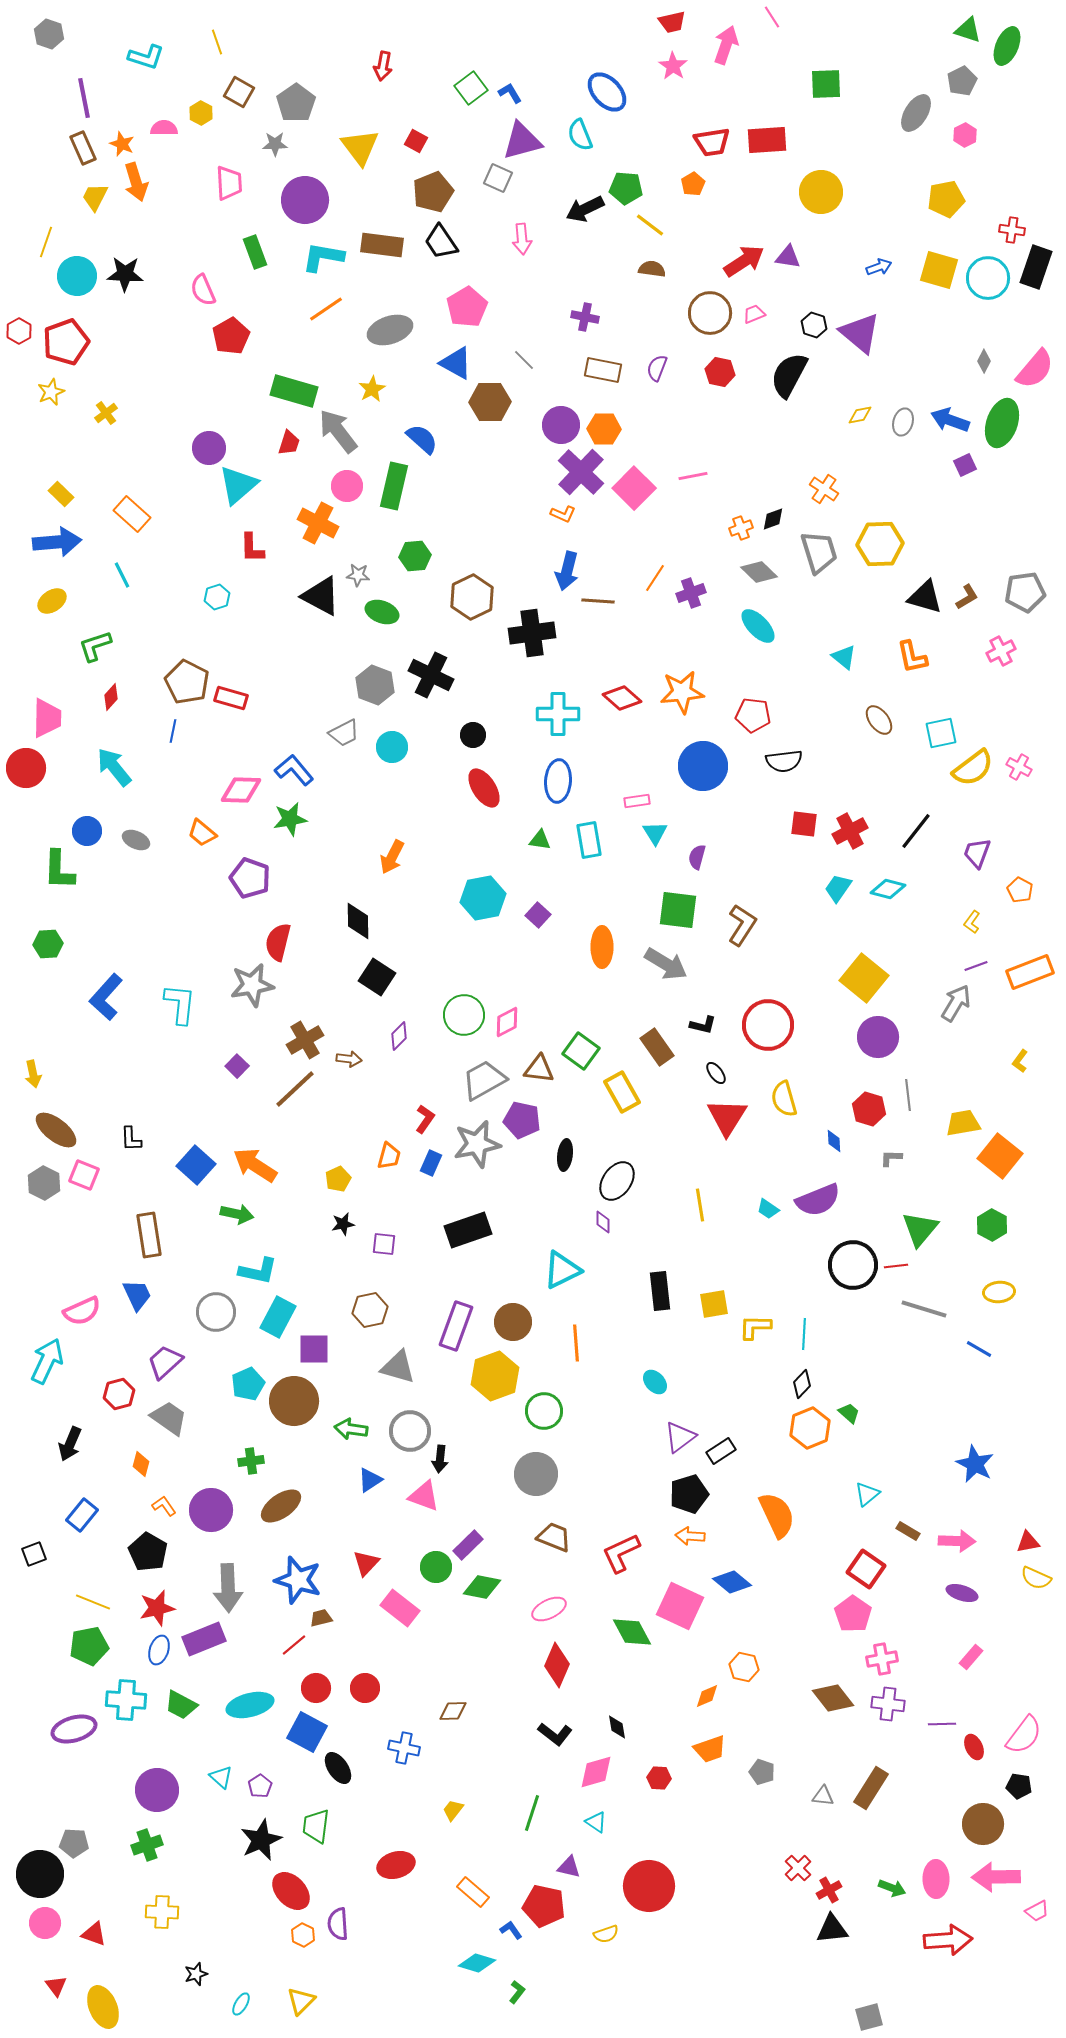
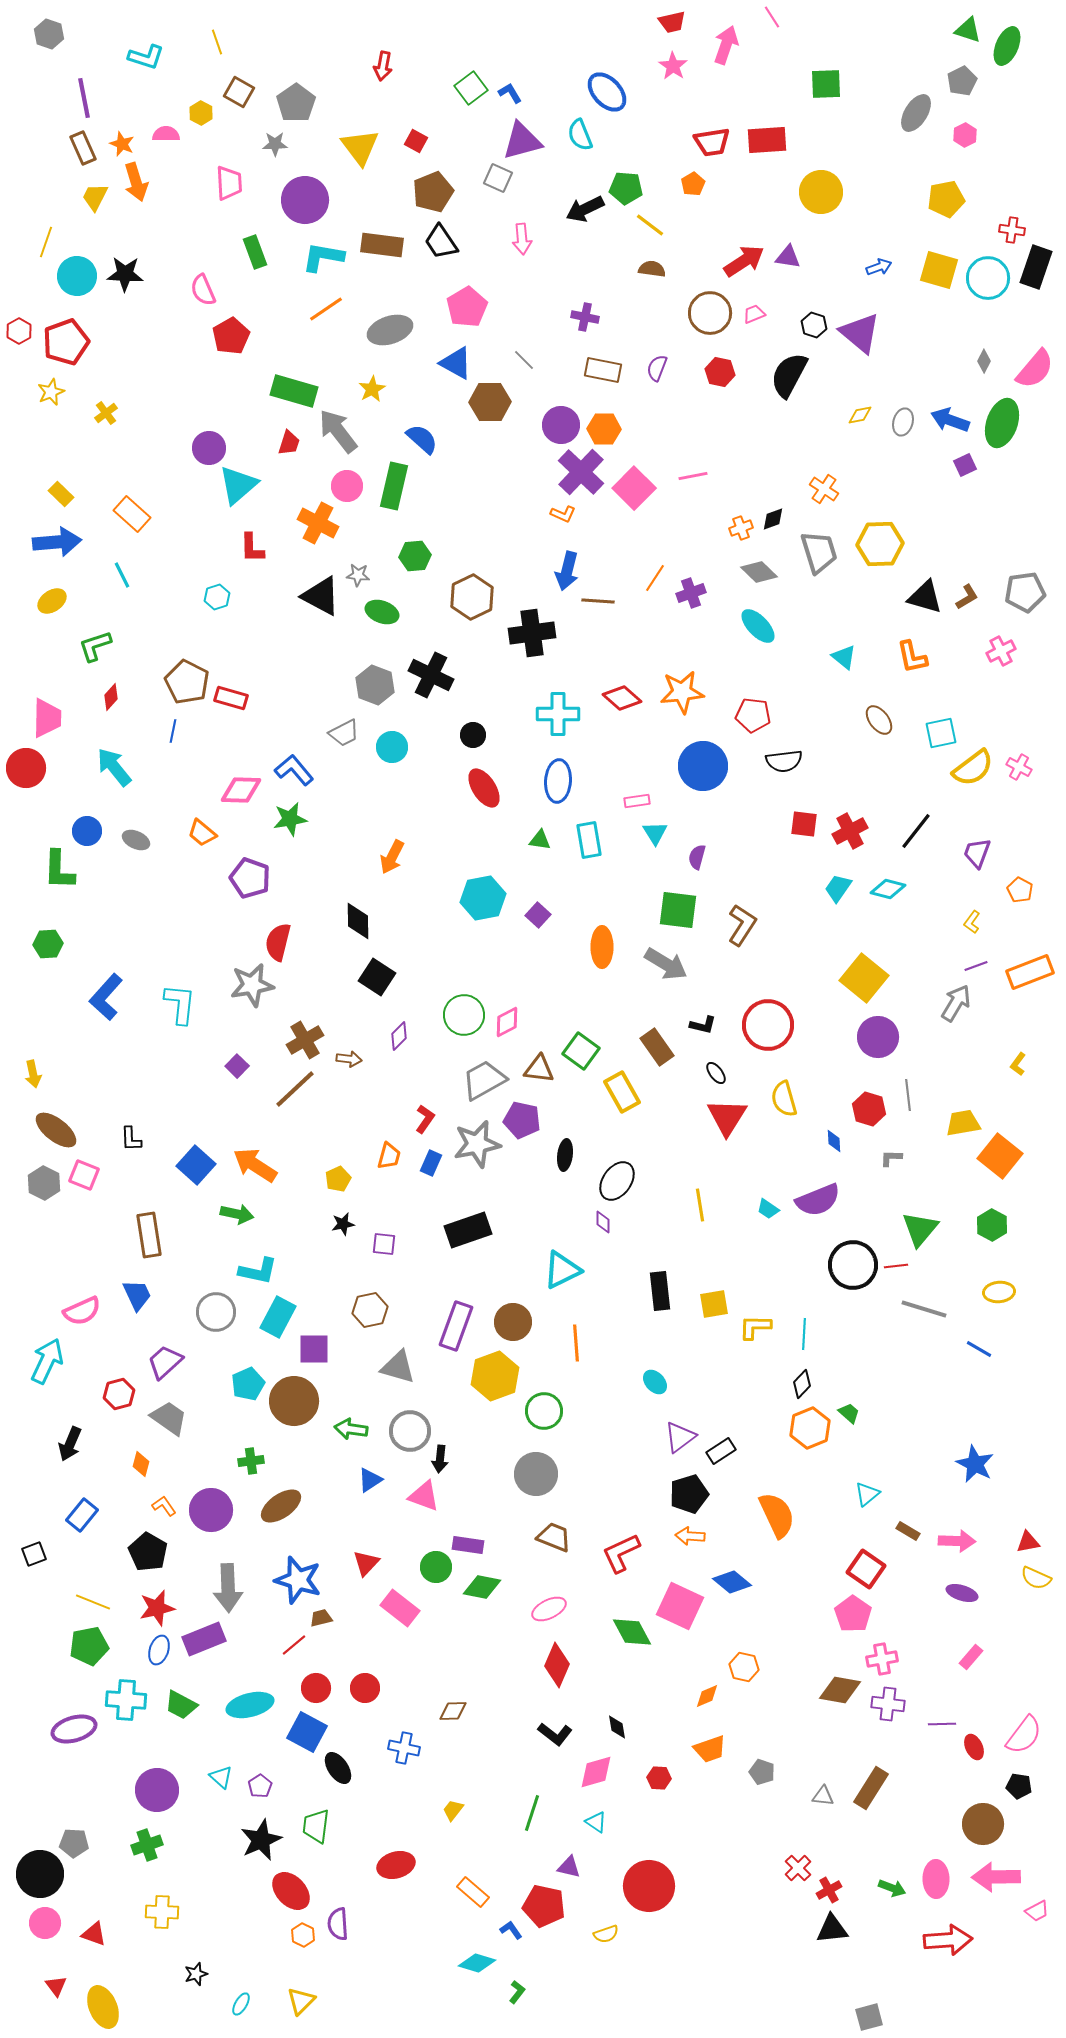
pink semicircle at (164, 128): moved 2 px right, 6 px down
yellow L-shape at (1020, 1061): moved 2 px left, 3 px down
purple rectangle at (468, 1545): rotated 52 degrees clockwise
brown diamond at (833, 1698): moved 7 px right, 8 px up; rotated 42 degrees counterclockwise
